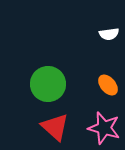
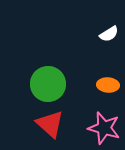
white semicircle: rotated 24 degrees counterclockwise
orange ellipse: rotated 45 degrees counterclockwise
red triangle: moved 5 px left, 3 px up
